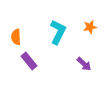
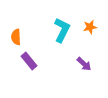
cyan L-shape: moved 4 px right, 2 px up
